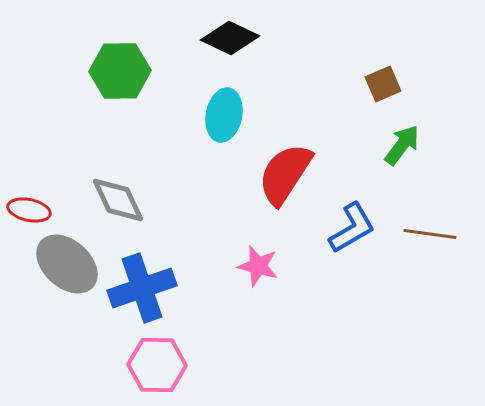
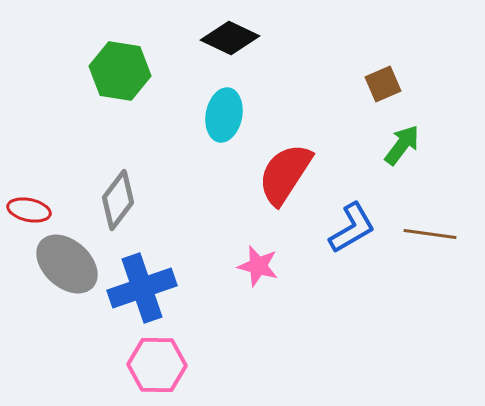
green hexagon: rotated 10 degrees clockwise
gray diamond: rotated 62 degrees clockwise
